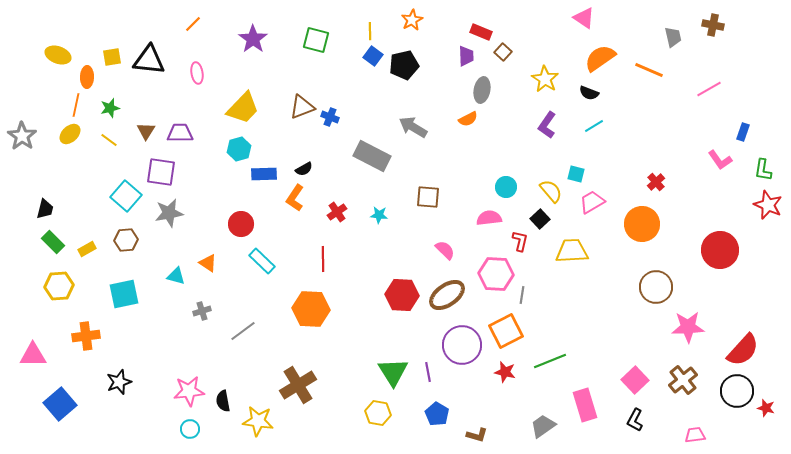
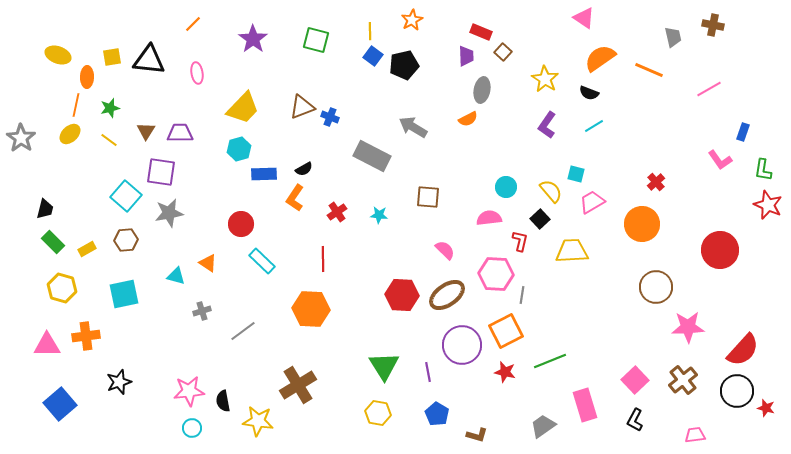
gray star at (22, 136): moved 1 px left, 2 px down
yellow hexagon at (59, 286): moved 3 px right, 2 px down; rotated 20 degrees clockwise
pink triangle at (33, 355): moved 14 px right, 10 px up
green triangle at (393, 372): moved 9 px left, 6 px up
cyan circle at (190, 429): moved 2 px right, 1 px up
